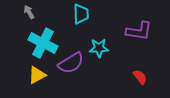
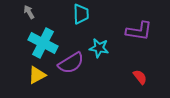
cyan star: rotated 12 degrees clockwise
